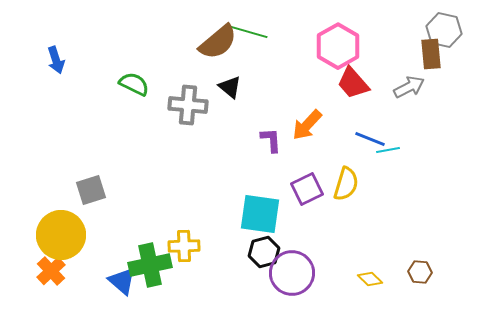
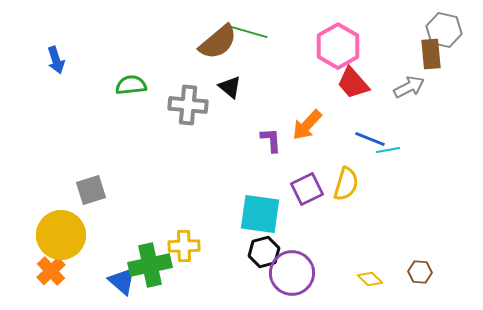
green semicircle: moved 3 px left, 1 px down; rotated 32 degrees counterclockwise
